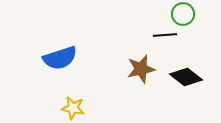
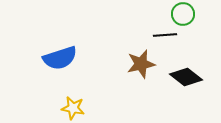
brown star: moved 5 px up
